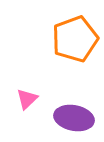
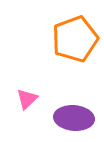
purple ellipse: rotated 6 degrees counterclockwise
